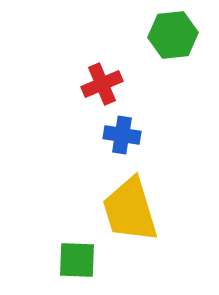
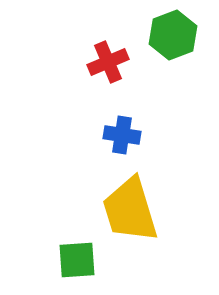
green hexagon: rotated 15 degrees counterclockwise
red cross: moved 6 px right, 22 px up
green square: rotated 6 degrees counterclockwise
